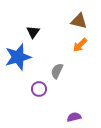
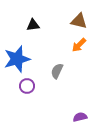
black triangle: moved 7 px up; rotated 48 degrees clockwise
orange arrow: moved 1 px left
blue star: moved 1 px left, 2 px down
purple circle: moved 12 px left, 3 px up
purple semicircle: moved 6 px right
